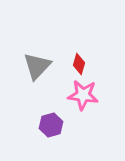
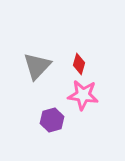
purple hexagon: moved 1 px right, 5 px up
